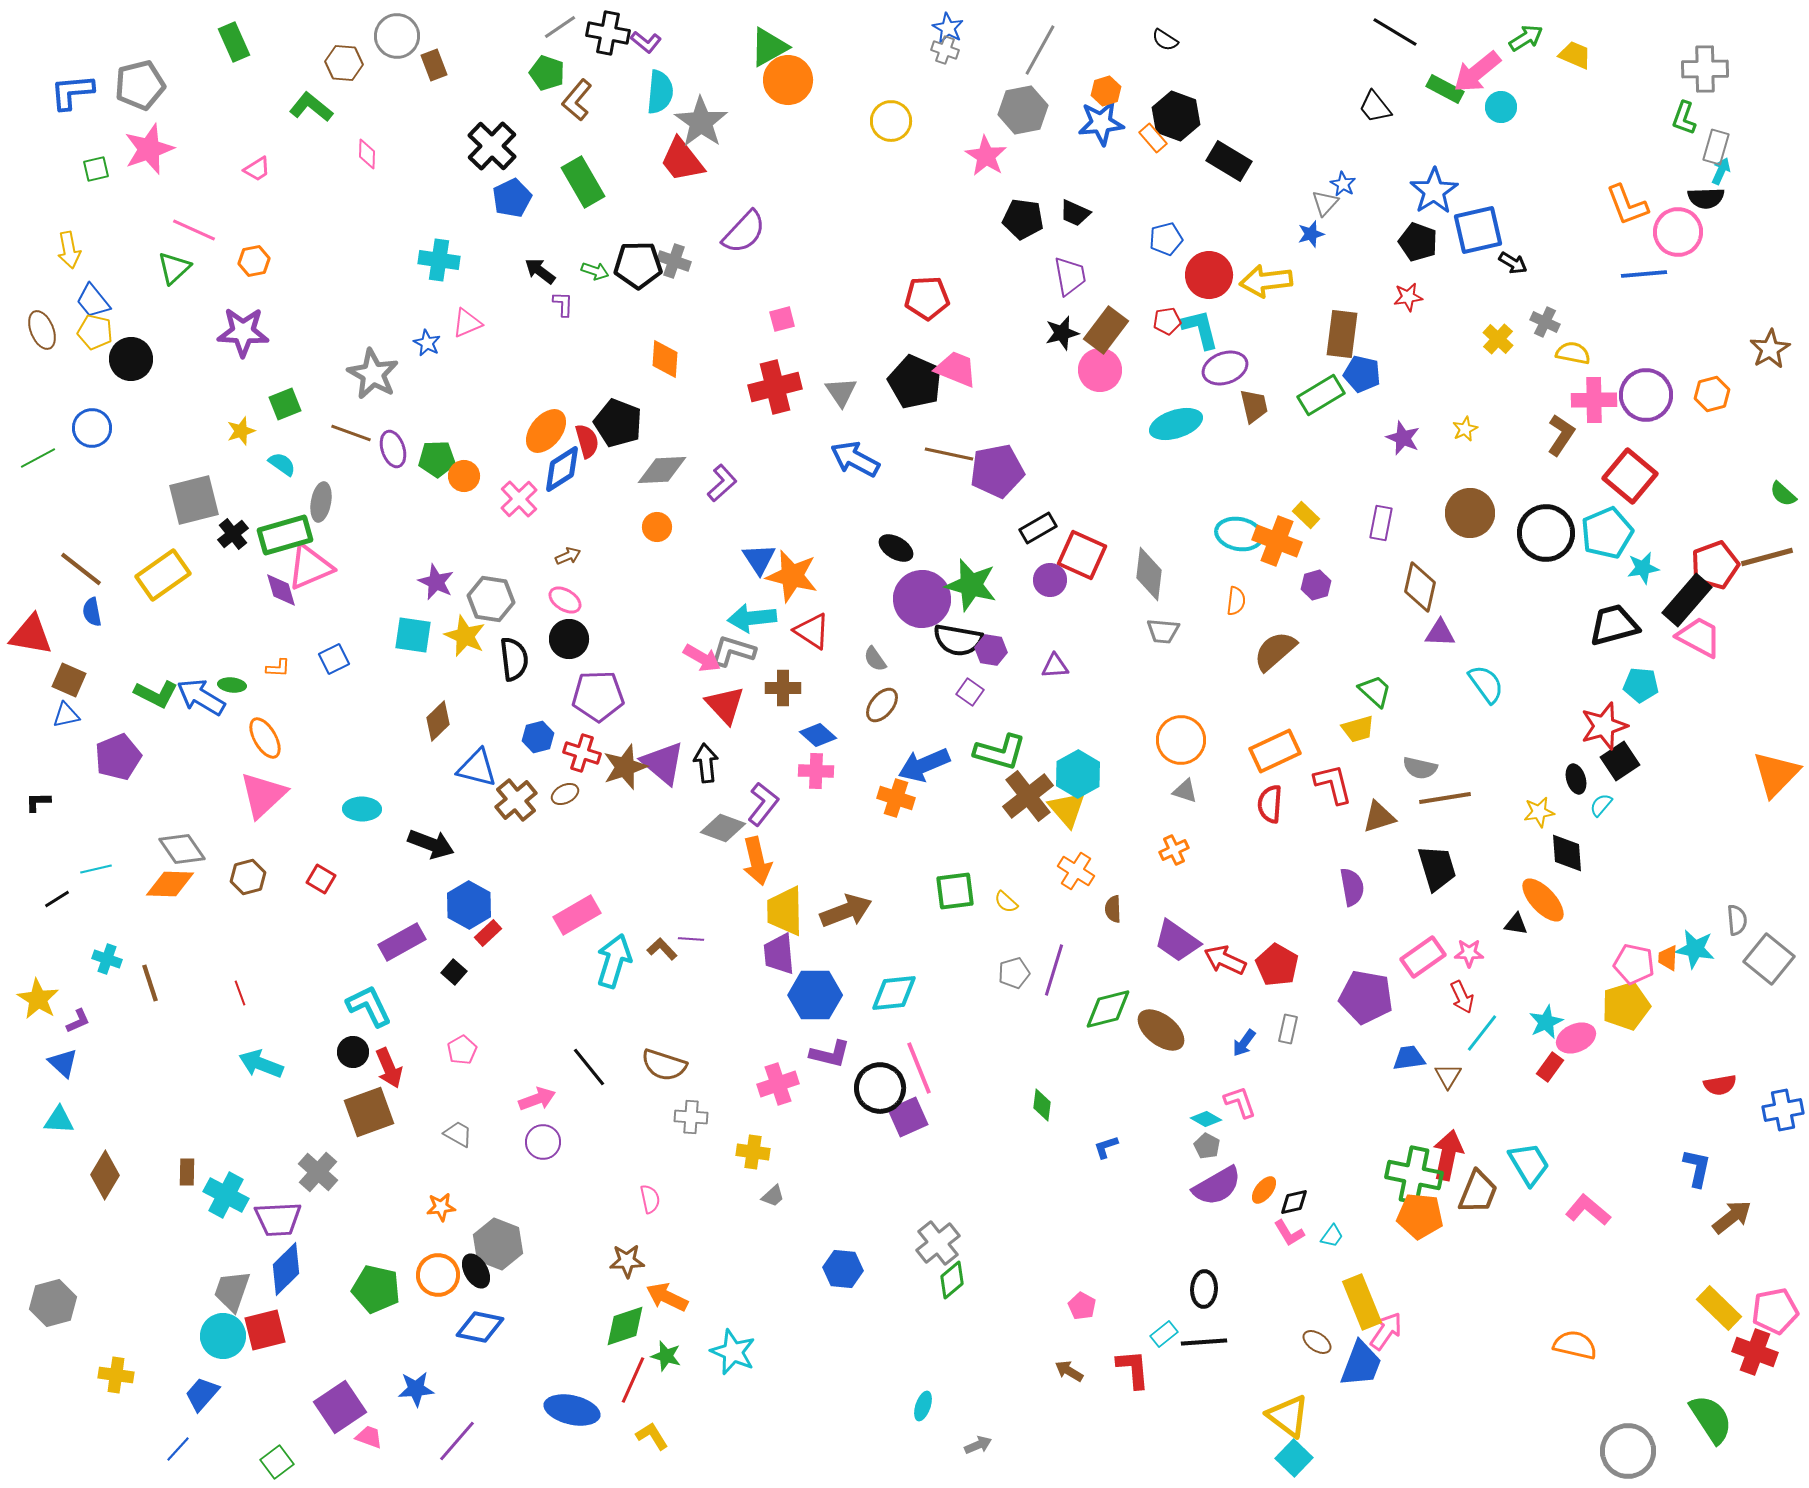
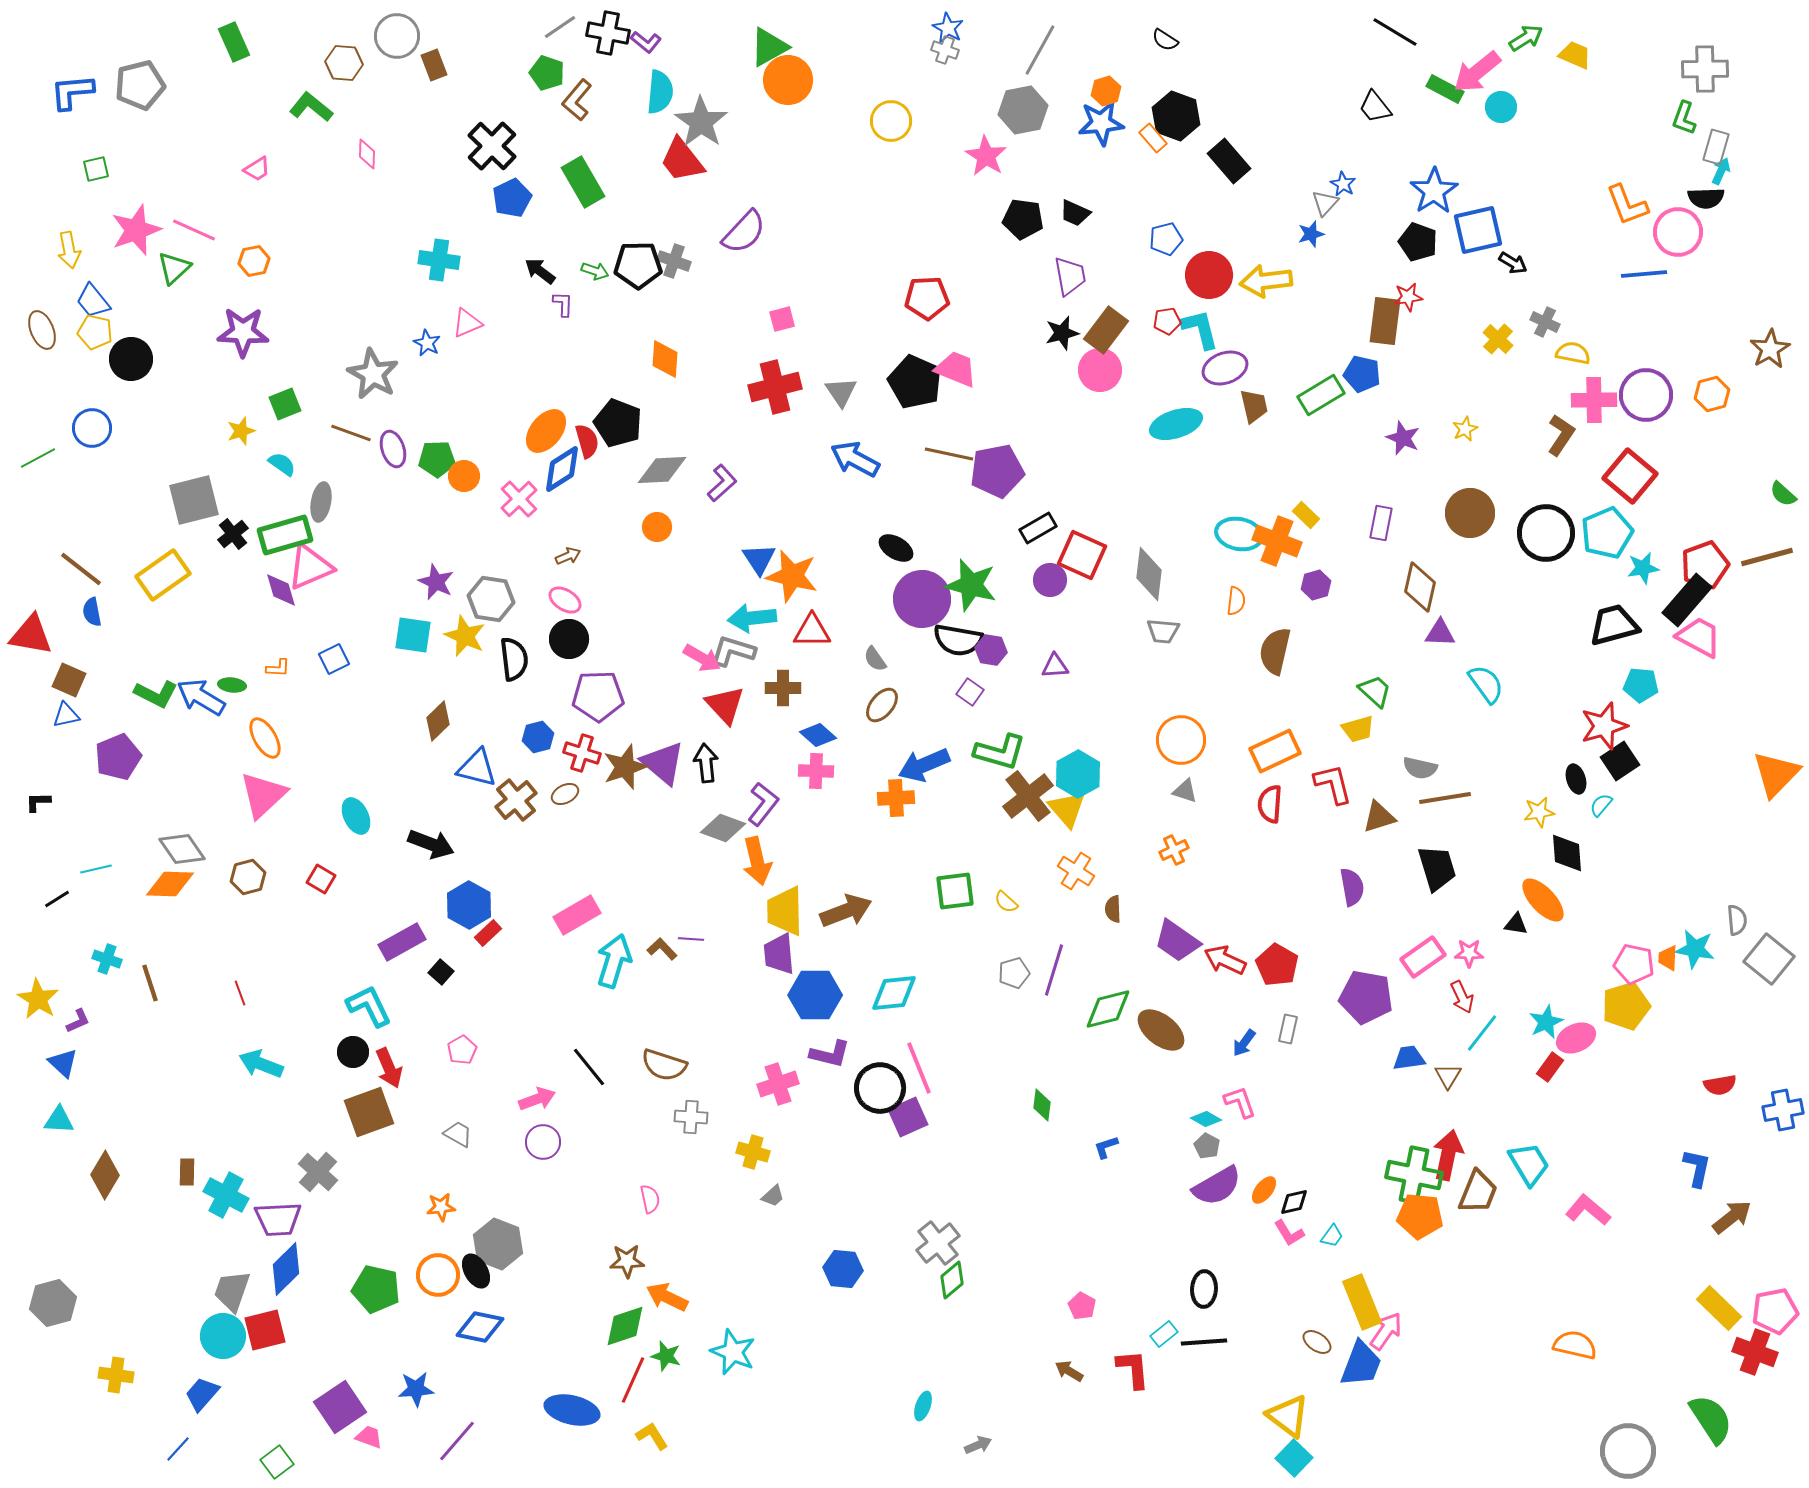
pink star at (149, 149): moved 13 px left, 81 px down
black rectangle at (1229, 161): rotated 18 degrees clockwise
brown rectangle at (1342, 334): moved 43 px right, 13 px up
red pentagon at (1715, 565): moved 10 px left
red triangle at (812, 631): rotated 33 degrees counterclockwise
brown semicircle at (1275, 651): rotated 36 degrees counterclockwise
orange cross at (896, 798): rotated 21 degrees counterclockwise
cyan ellipse at (362, 809): moved 6 px left, 7 px down; rotated 63 degrees clockwise
black square at (454, 972): moved 13 px left
yellow cross at (753, 1152): rotated 8 degrees clockwise
